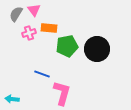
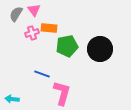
pink cross: moved 3 px right
black circle: moved 3 px right
